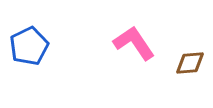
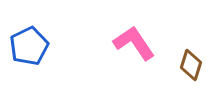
brown diamond: moved 1 px right, 2 px down; rotated 68 degrees counterclockwise
